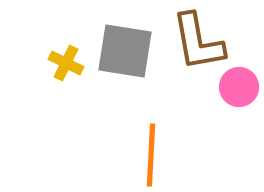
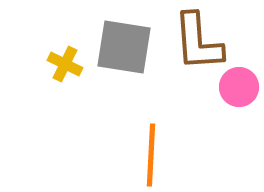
brown L-shape: rotated 6 degrees clockwise
gray square: moved 1 px left, 4 px up
yellow cross: moved 1 px left, 1 px down
